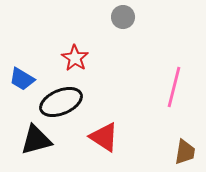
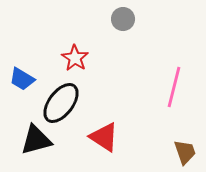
gray circle: moved 2 px down
black ellipse: moved 1 px down; rotated 30 degrees counterclockwise
brown trapezoid: rotated 28 degrees counterclockwise
